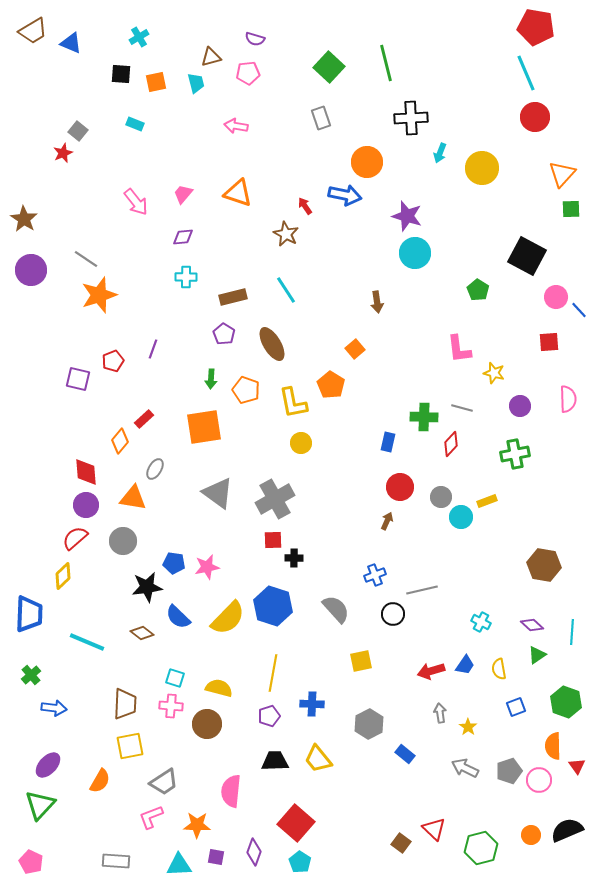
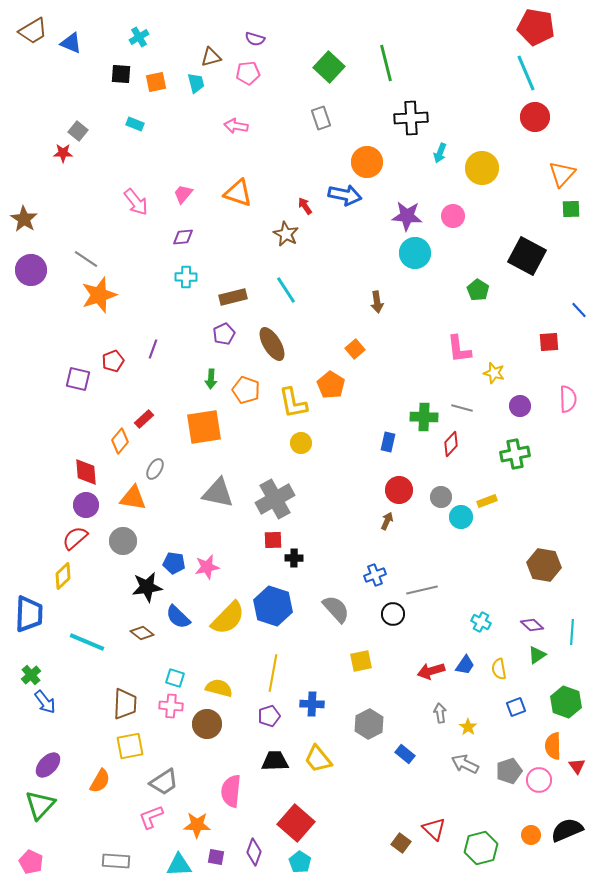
red star at (63, 153): rotated 24 degrees clockwise
purple star at (407, 216): rotated 12 degrees counterclockwise
pink circle at (556, 297): moved 103 px left, 81 px up
purple pentagon at (224, 334): rotated 15 degrees clockwise
red circle at (400, 487): moved 1 px left, 3 px down
gray triangle at (218, 493): rotated 24 degrees counterclockwise
blue arrow at (54, 708): moved 9 px left, 6 px up; rotated 45 degrees clockwise
gray arrow at (465, 768): moved 4 px up
